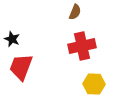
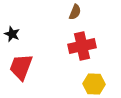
black star: moved 5 px up
